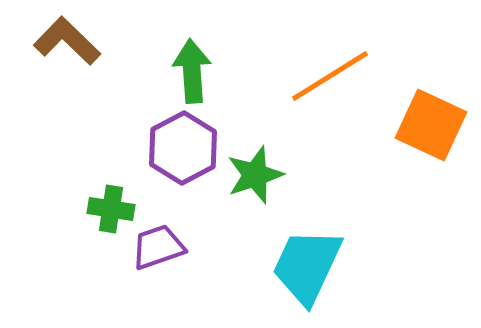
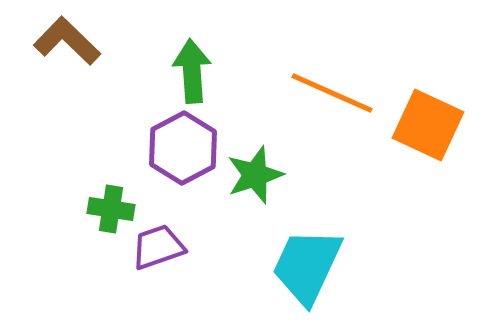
orange line: moved 2 px right, 17 px down; rotated 56 degrees clockwise
orange square: moved 3 px left
